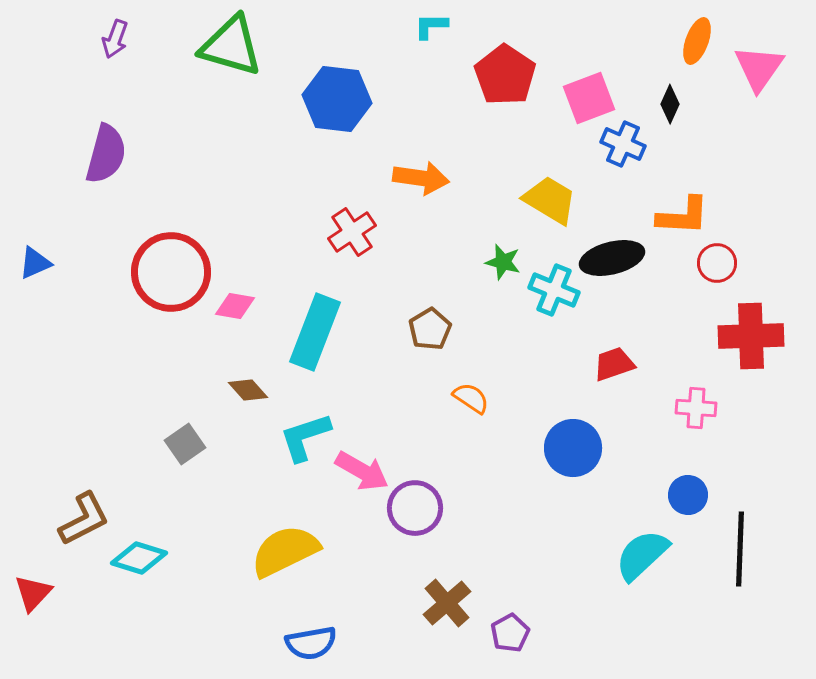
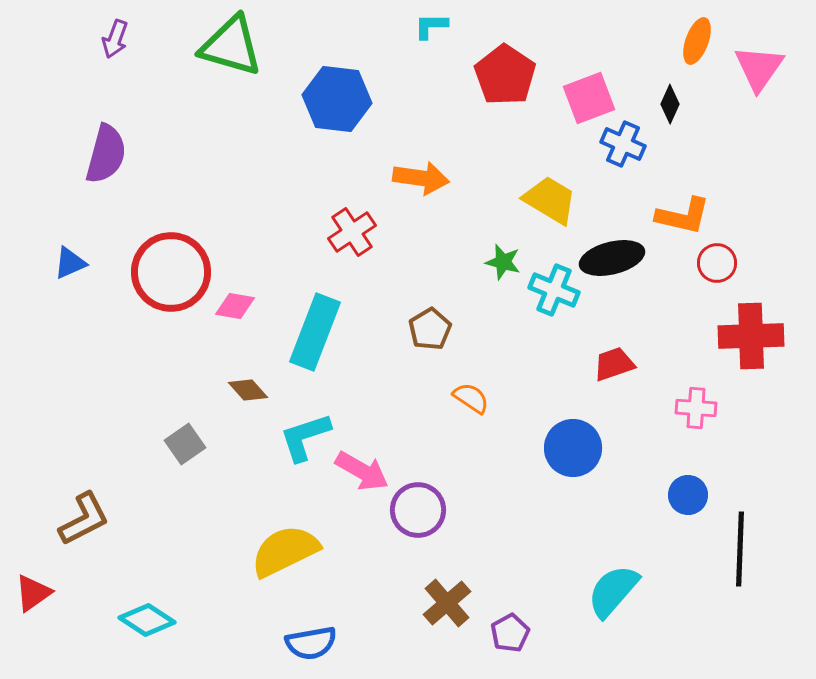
orange L-shape at (683, 216): rotated 10 degrees clockwise
blue triangle at (35, 263): moved 35 px right
purple circle at (415, 508): moved 3 px right, 2 px down
cyan semicircle at (642, 555): moved 29 px left, 36 px down; rotated 6 degrees counterclockwise
cyan diamond at (139, 558): moved 8 px right, 62 px down; rotated 16 degrees clockwise
red triangle at (33, 593): rotated 12 degrees clockwise
